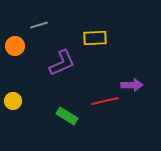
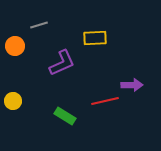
green rectangle: moved 2 px left
